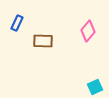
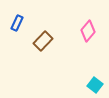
brown rectangle: rotated 48 degrees counterclockwise
cyan square: moved 2 px up; rotated 28 degrees counterclockwise
